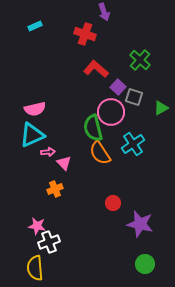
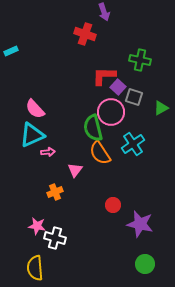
cyan rectangle: moved 24 px left, 25 px down
green cross: rotated 30 degrees counterclockwise
red L-shape: moved 8 px right, 7 px down; rotated 40 degrees counterclockwise
pink semicircle: rotated 60 degrees clockwise
pink triangle: moved 11 px right, 7 px down; rotated 21 degrees clockwise
orange cross: moved 3 px down
red circle: moved 2 px down
white cross: moved 6 px right, 4 px up; rotated 35 degrees clockwise
